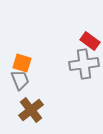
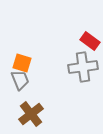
gray cross: moved 1 px left, 3 px down
brown cross: moved 4 px down
